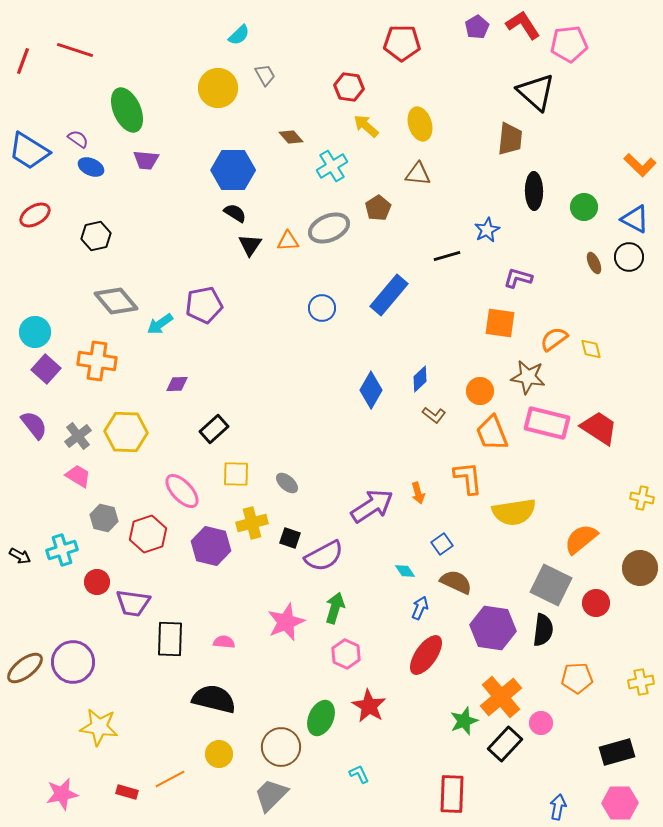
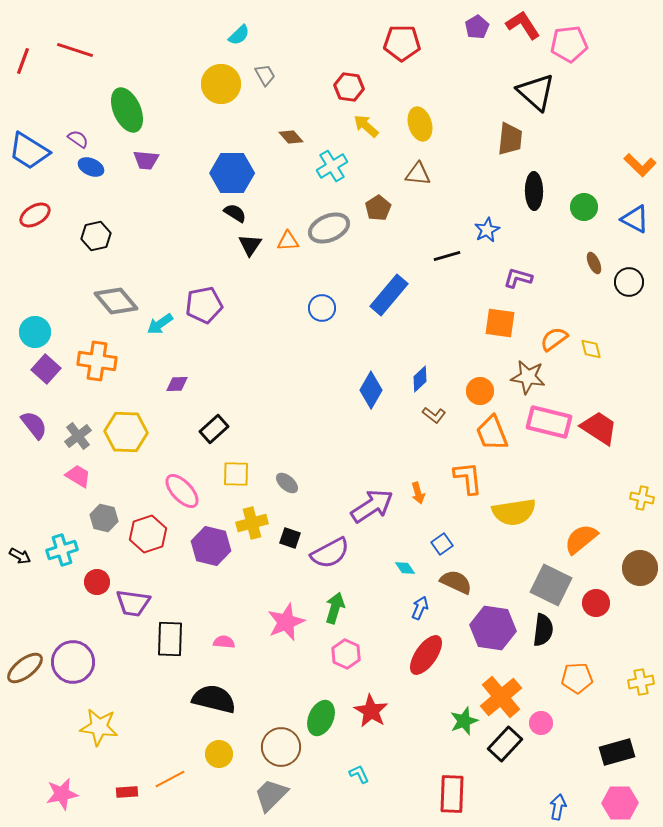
yellow circle at (218, 88): moved 3 px right, 4 px up
blue hexagon at (233, 170): moved 1 px left, 3 px down
black circle at (629, 257): moved 25 px down
pink rectangle at (547, 423): moved 2 px right, 1 px up
purple semicircle at (324, 556): moved 6 px right, 3 px up
cyan diamond at (405, 571): moved 3 px up
red star at (369, 706): moved 2 px right, 5 px down
red rectangle at (127, 792): rotated 20 degrees counterclockwise
